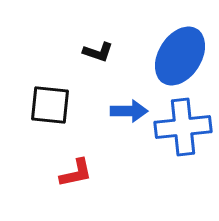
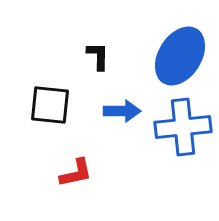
black L-shape: moved 4 px down; rotated 108 degrees counterclockwise
blue arrow: moved 7 px left
